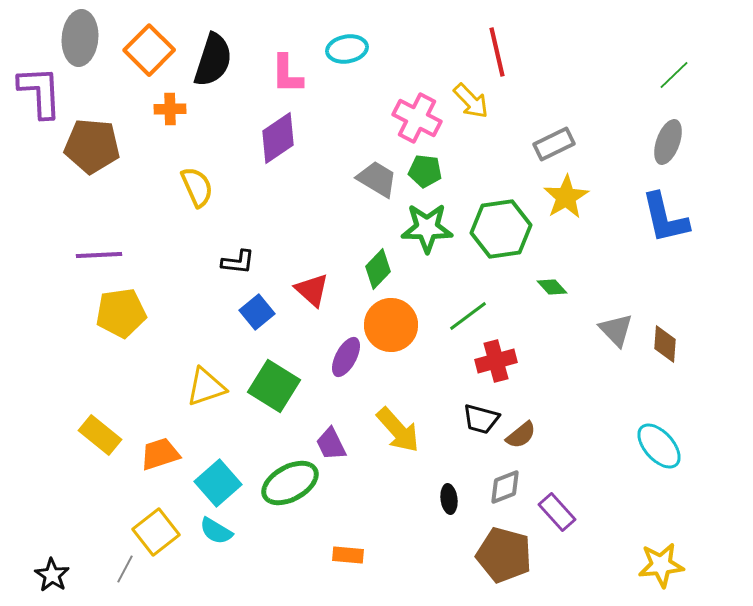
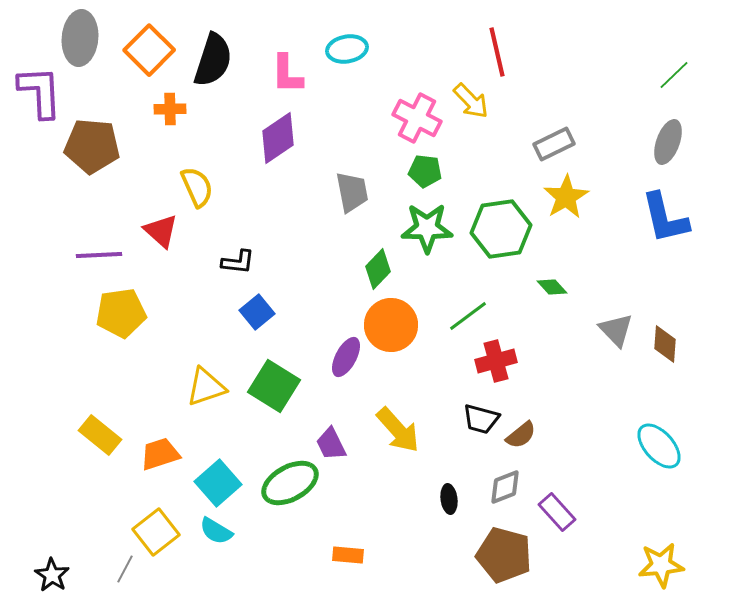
gray trapezoid at (377, 179): moved 25 px left, 13 px down; rotated 48 degrees clockwise
red triangle at (312, 290): moved 151 px left, 59 px up
